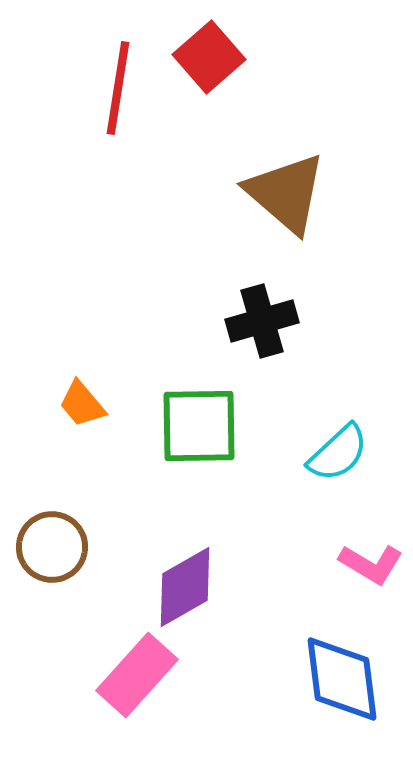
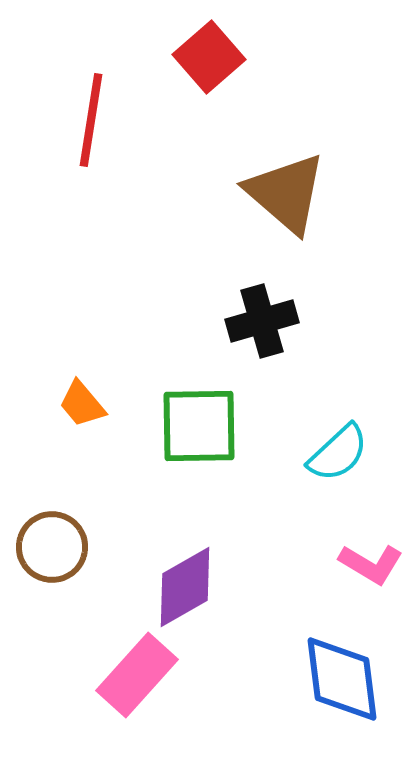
red line: moved 27 px left, 32 px down
